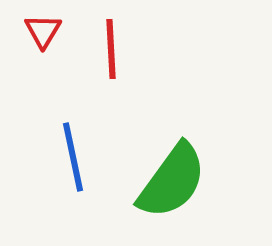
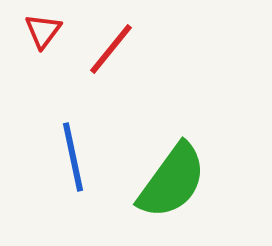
red triangle: rotated 6 degrees clockwise
red line: rotated 42 degrees clockwise
